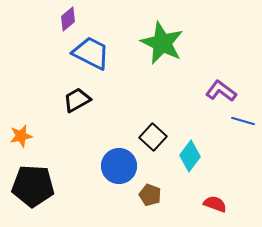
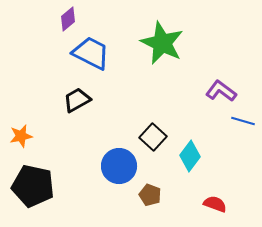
black pentagon: rotated 9 degrees clockwise
